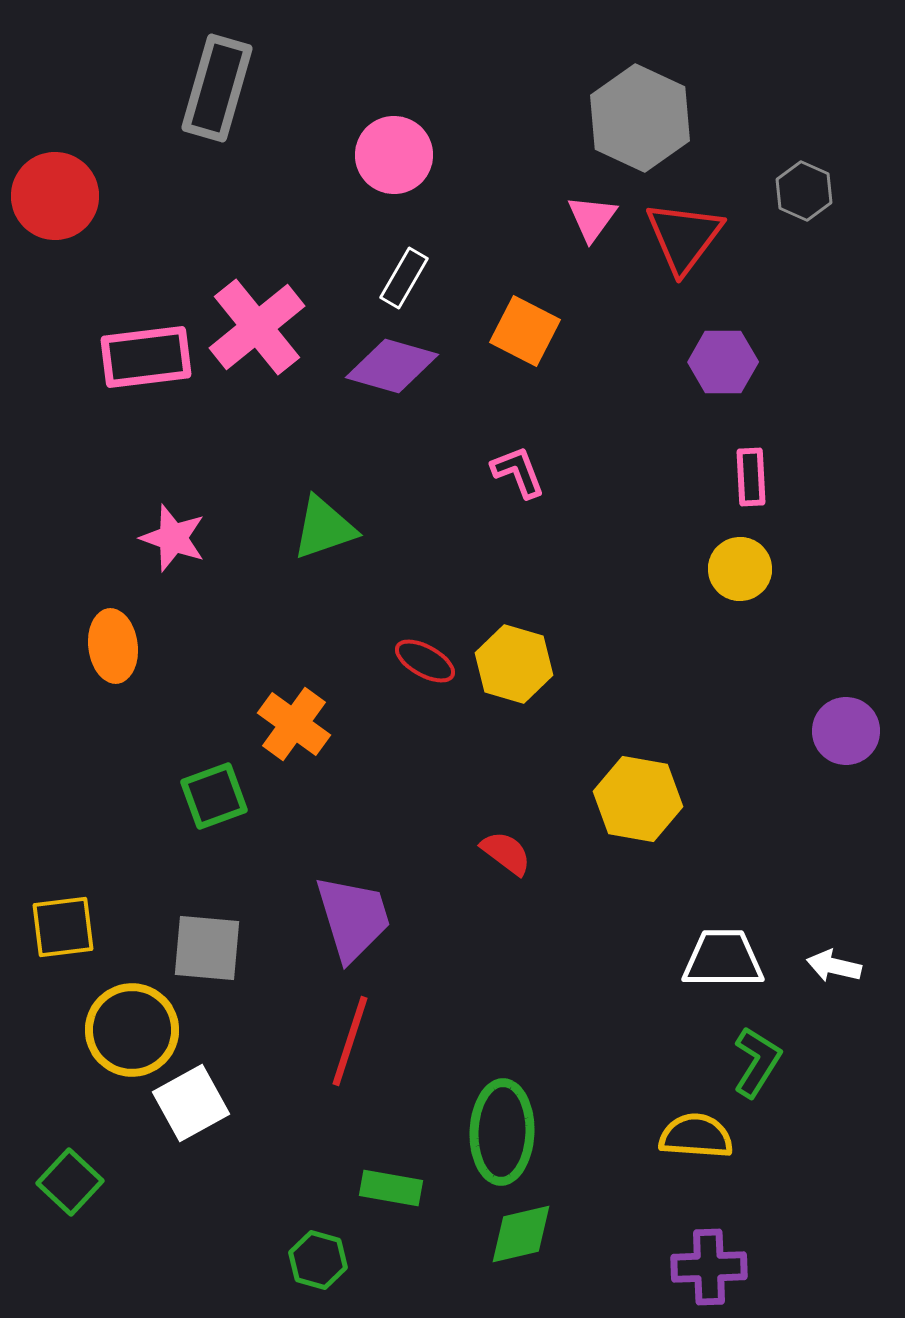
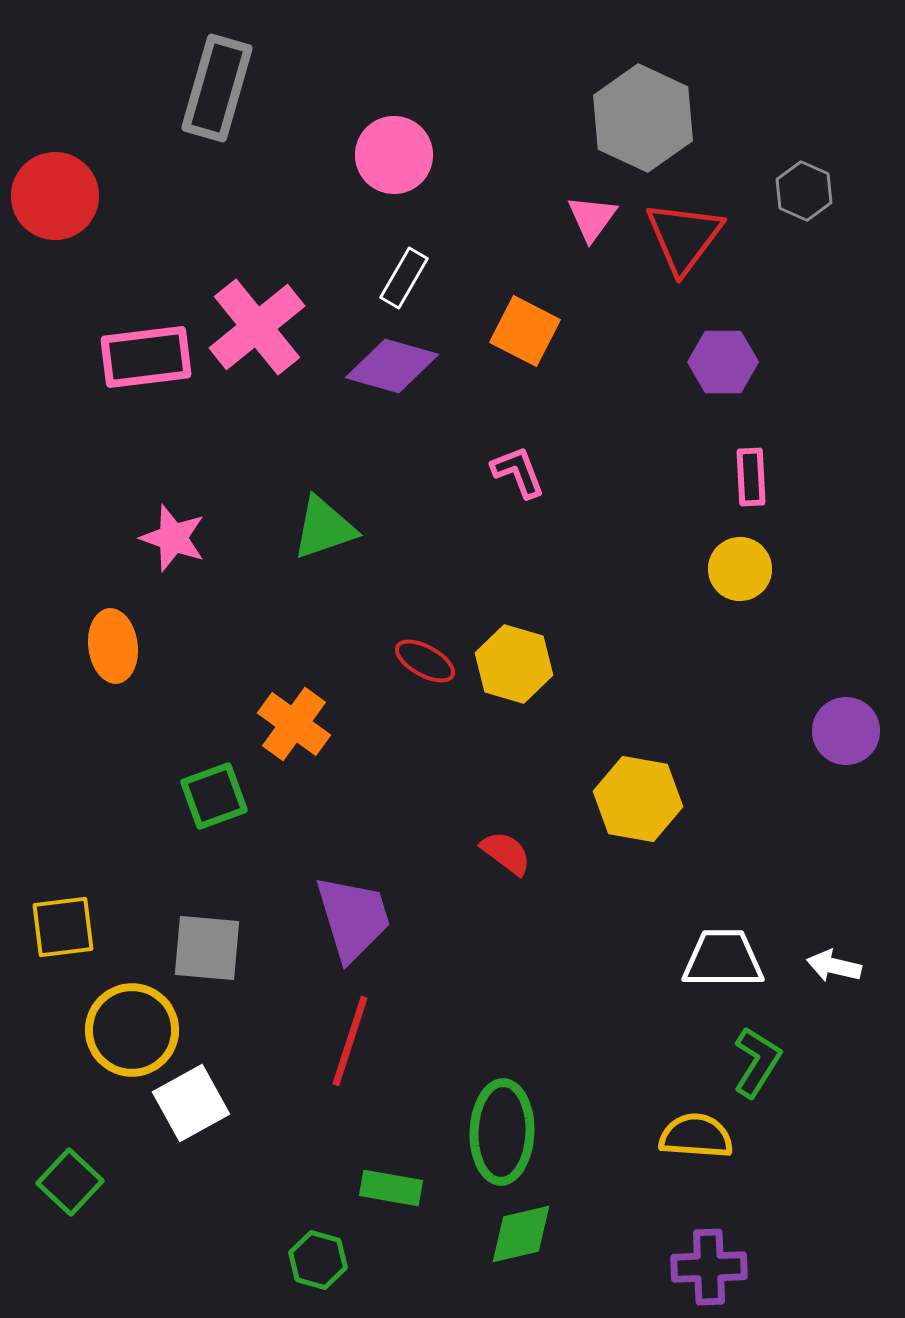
gray hexagon at (640, 118): moved 3 px right
